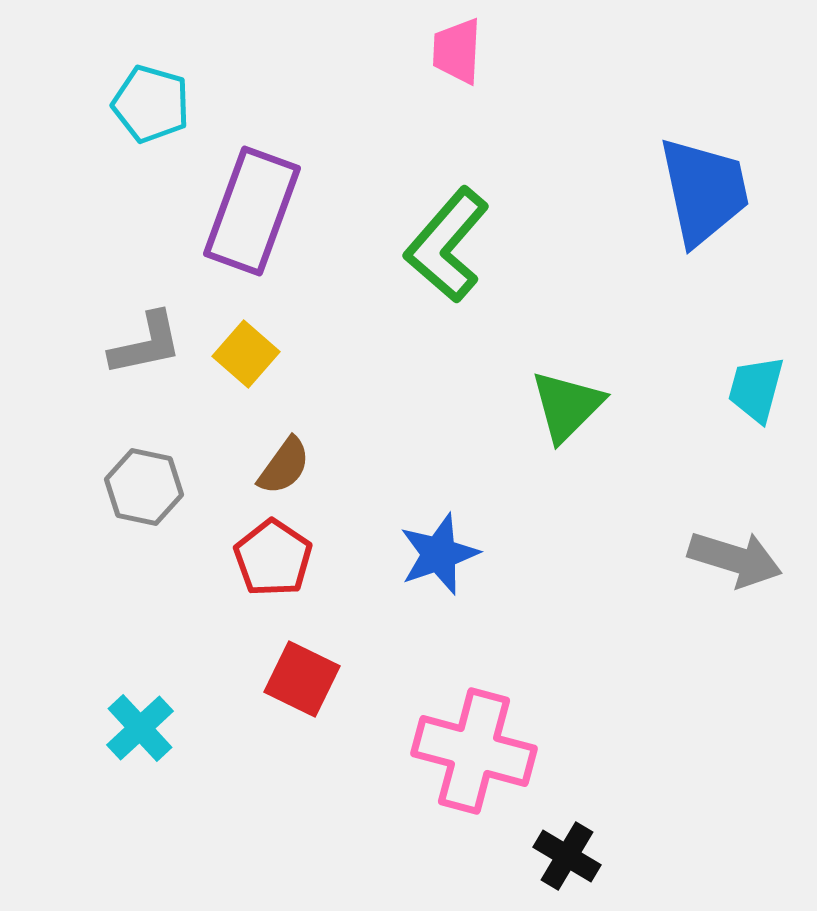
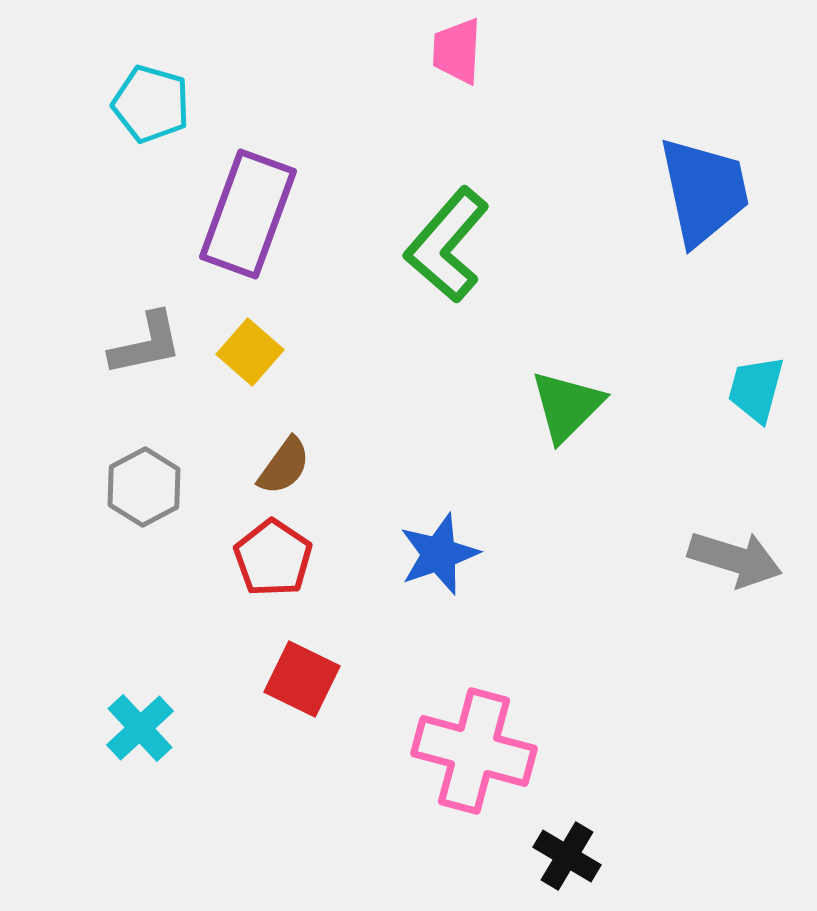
purple rectangle: moved 4 px left, 3 px down
yellow square: moved 4 px right, 2 px up
gray hexagon: rotated 20 degrees clockwise
